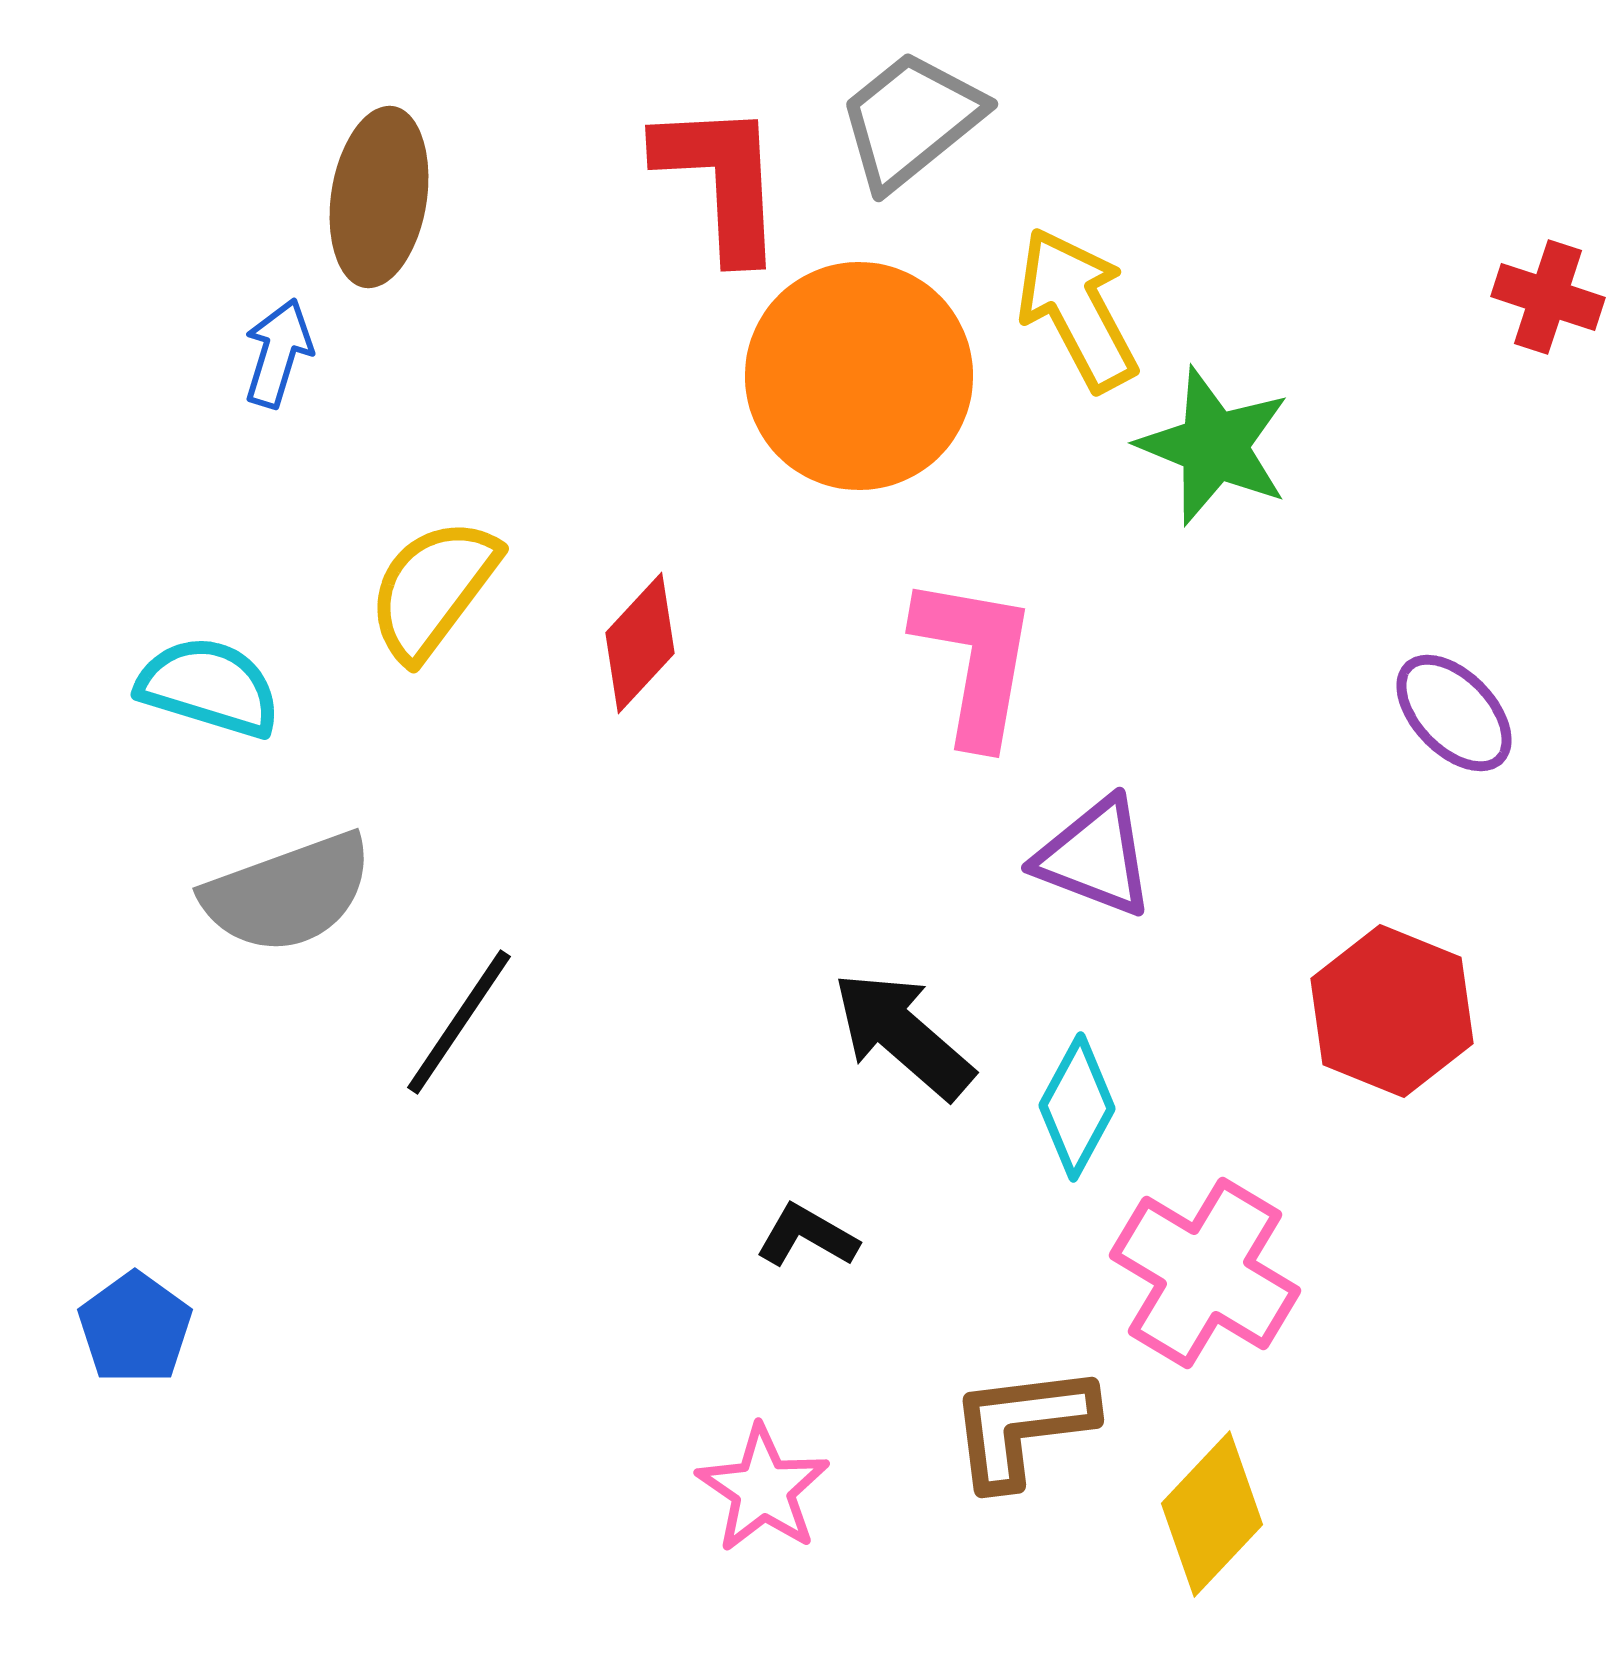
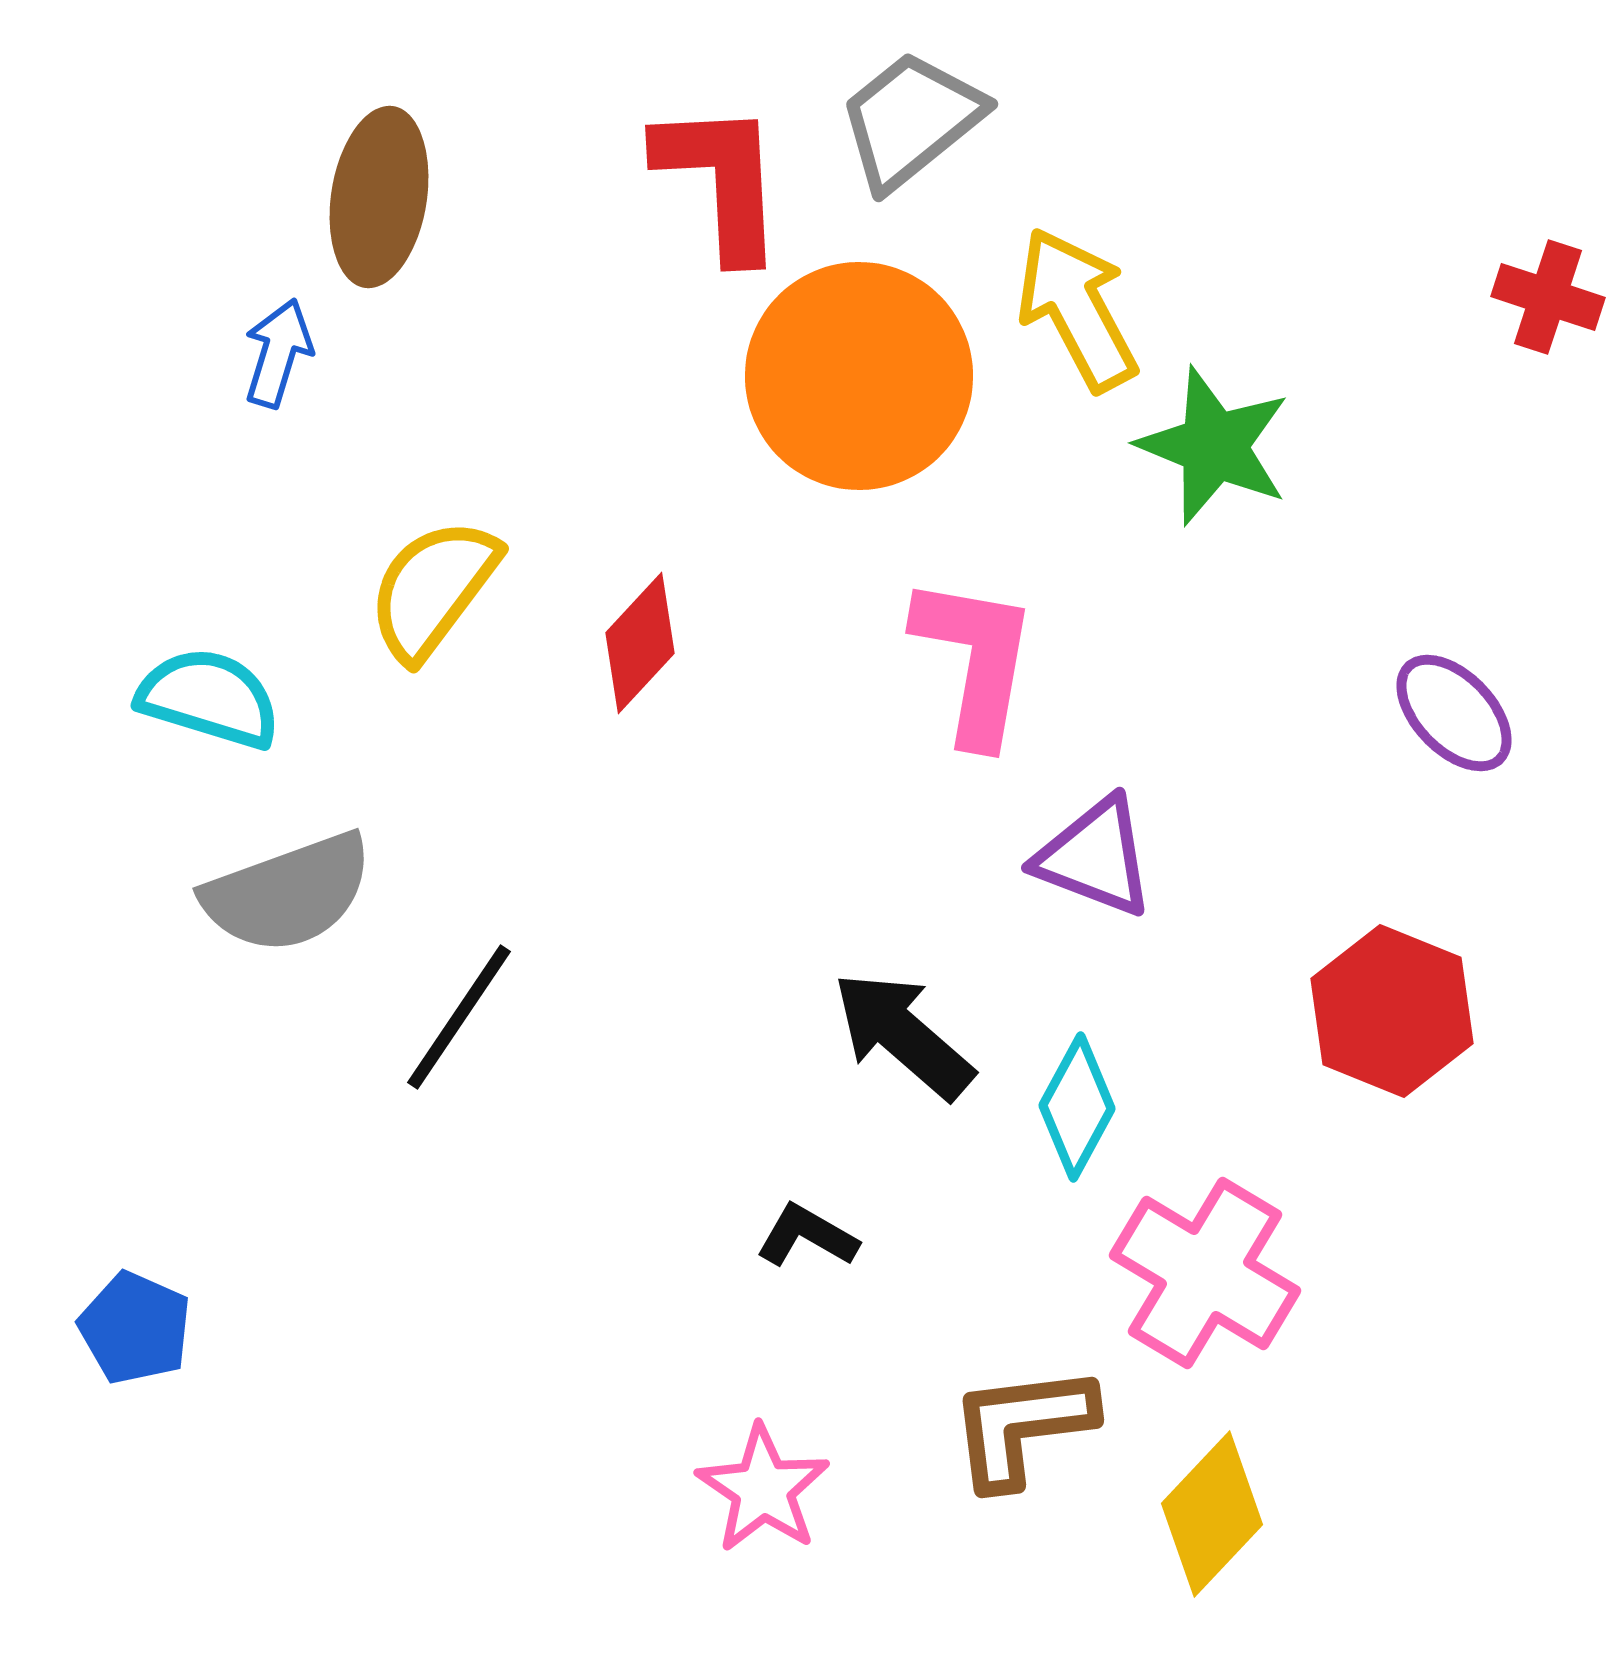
cyan semicircle: moved 11 px down
black line: moved 5 px up
blue pentagon: rotated 12 degrees counterclockwise
